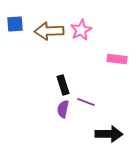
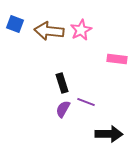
blue square: rotated 24 degrees clockwise
brown arrow: rotated 8 degrees clockwise
black rectangle: moved 1 px left, 2 px up
purple semicircle: rotated 18 degrees clockwise
